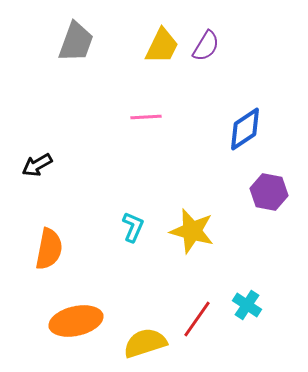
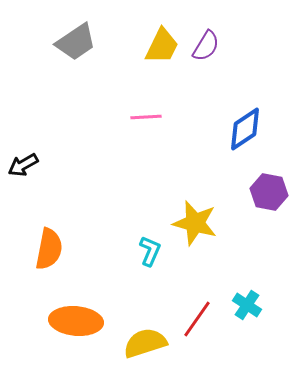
gray trapezoid: rotated 36 degrees clockwise
black arrow: moved 14 px left
cyan L-shape: moved 17 px right, 24 px down
yellow star: moved 3 px right, 8 px up
orange ellipse: rotated 18 degrees clockwise
